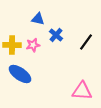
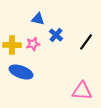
pink star: moved 1 px up
blue ellipse: moved 1 px right, 2 px up; rotated 15 degrees counterclockwise
